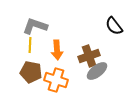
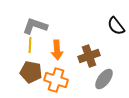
black semicircle: moved 2 px right
gray ellipse: moved 7 px right, 8 px down; rotated 15 degrees counterclockwise
